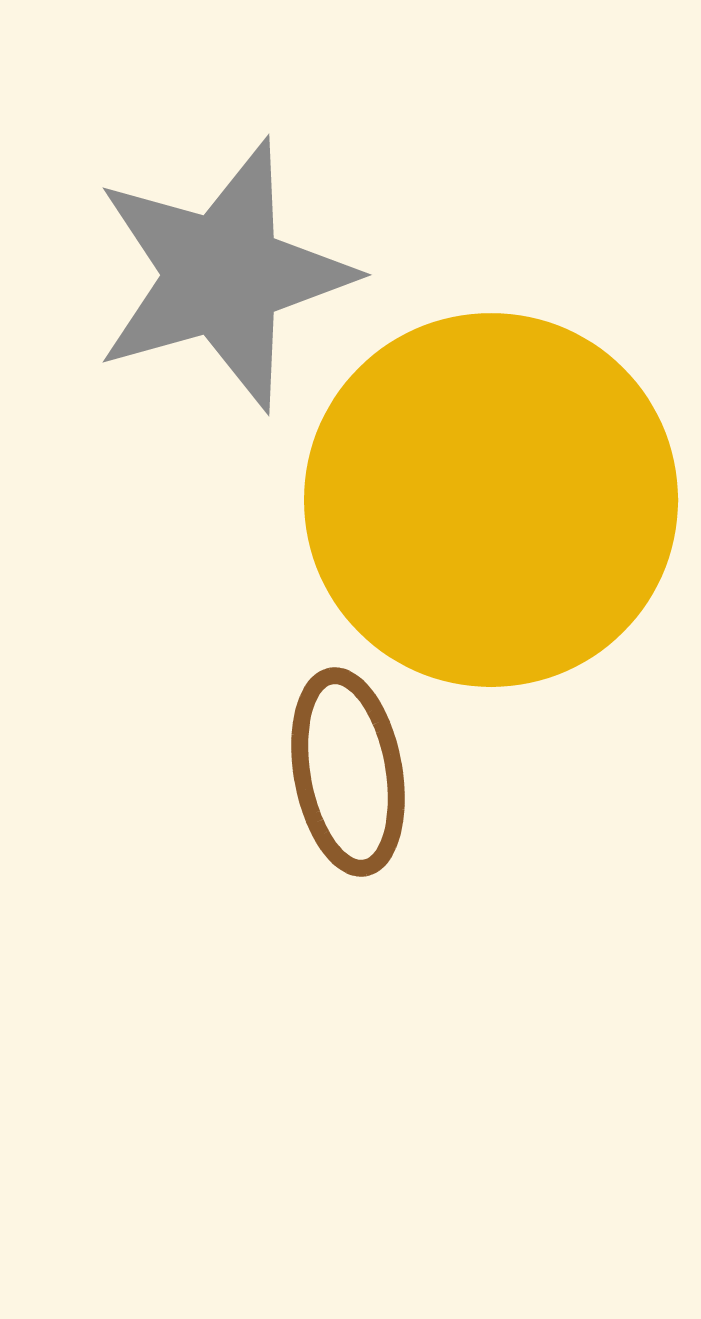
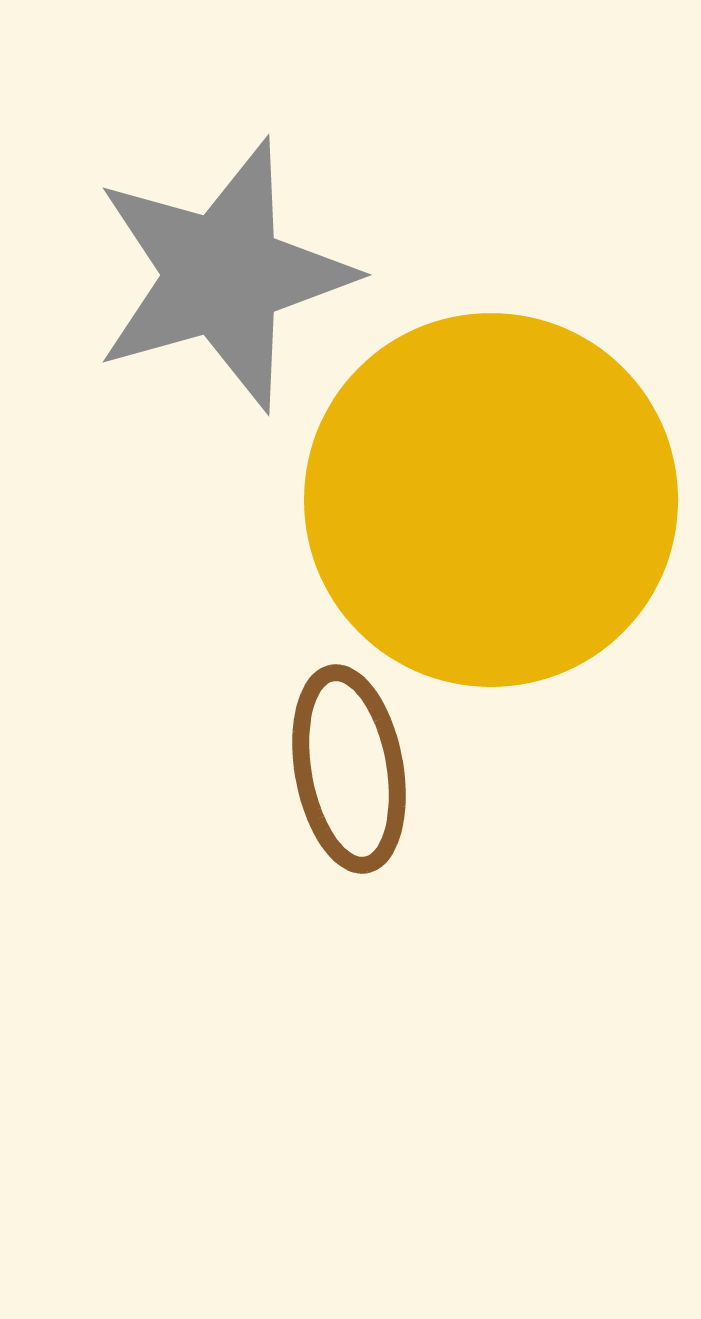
brown ellipse: moved 1 px right, 3 px up
